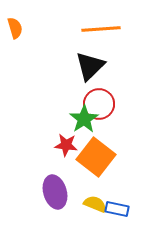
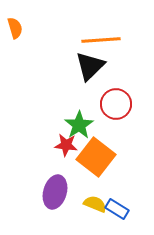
orange line: moved 11 px down
red circle: moved 17 px right
green star: moved 5 px left, 6 px down
purple ellipse: rotated 32 degrees clockwise
blue rectangle: rotated 20 degrees clockwise
